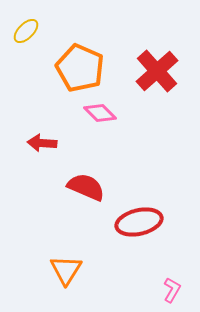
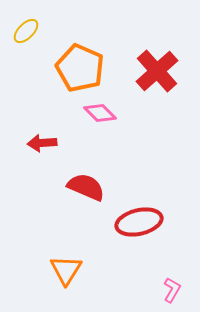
red arrow: rotated 8 degrees counterclockwise
